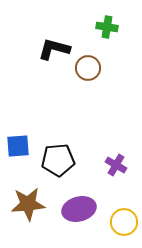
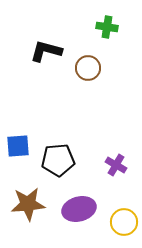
black L-shape: moved 8 px left, 2 px down
